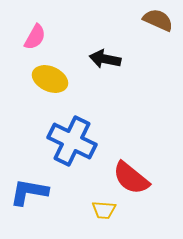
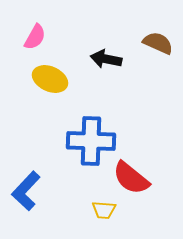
brown semicircle: moved 23 px down
black arrow: moved 1 px right
blue cross: moved 19 px right; rotated 24 degrees counterclockwise
blue L-shape: moved 3 px left, 1 px up; rotated 57 degrees counterclockwise
